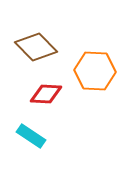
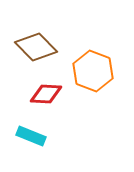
orange hexagon: moved 2 px left; rotated 18 degrees clockwise
cyan rectangle: rotated 12 degrees counterclockwise
